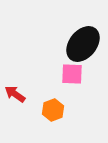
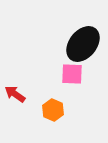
orange hexagon: rotated 15 degrees counterclockwise
